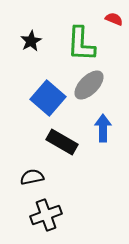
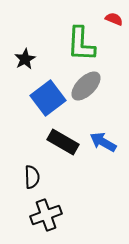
black star: moved 6 px left, 18 px down
gray ellipse: moved 3 px left, 1 px down
blue square: rotated 12 degrees clockwise
blue arrow: moved 14 px down; rotated 60 degrees counterclockwise
black rectangle: moved 1 px right
black semicircle: rotated 100 degrees clockwise
